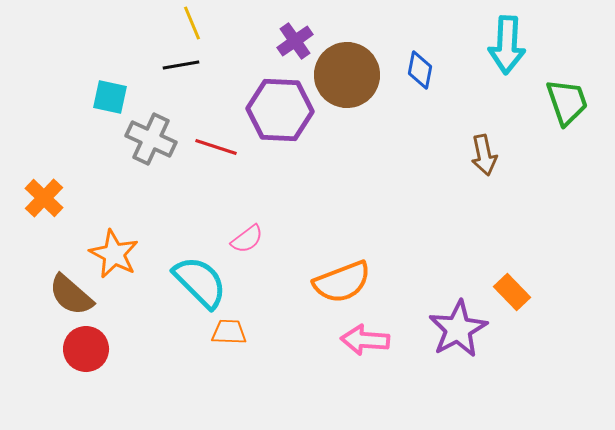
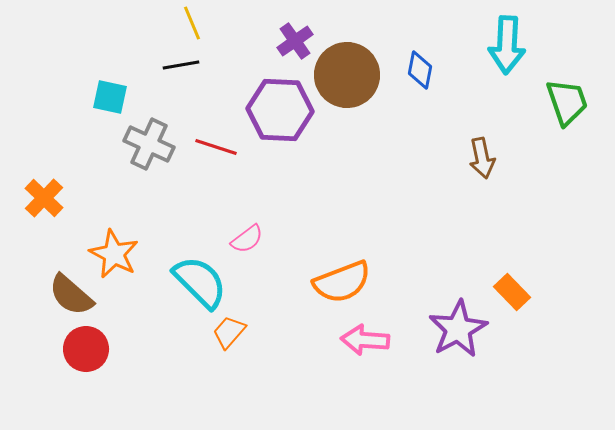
gray cross: moved 2 px left, 5 px down
brown arrow: moved 2 px left, 3 px down
orange trapezoid: rotated 51 degrees counterclockwise
